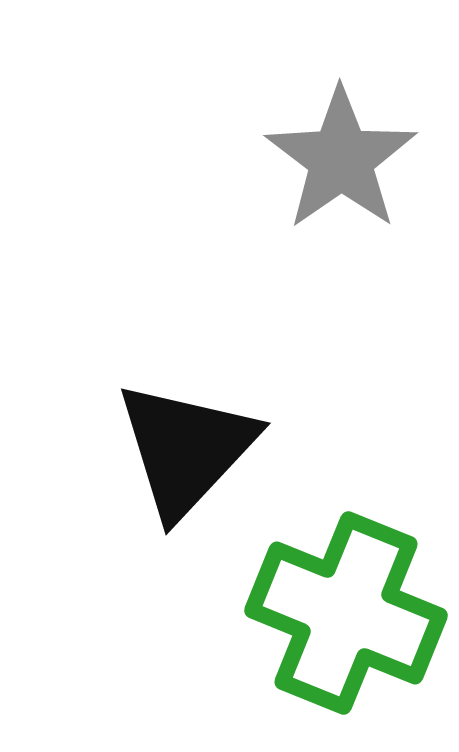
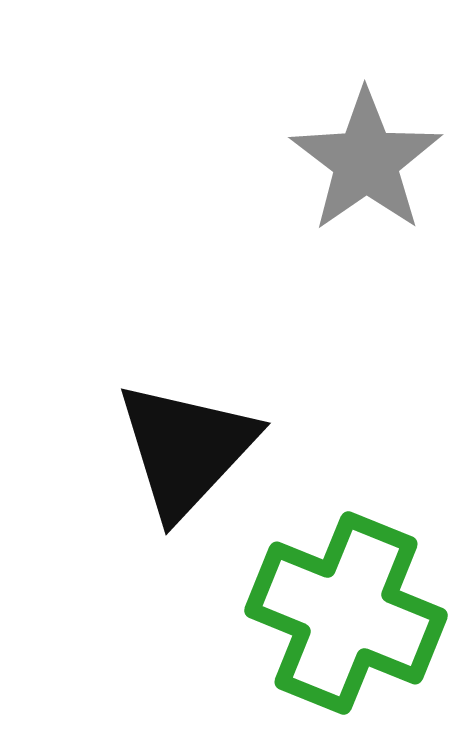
gray star: moved 25 px right, 2 px down
